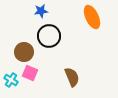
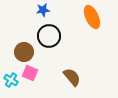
blue star: moved 2 px right, 1 px up
brown semicircle: rotated 18 degrees counterclockwise
